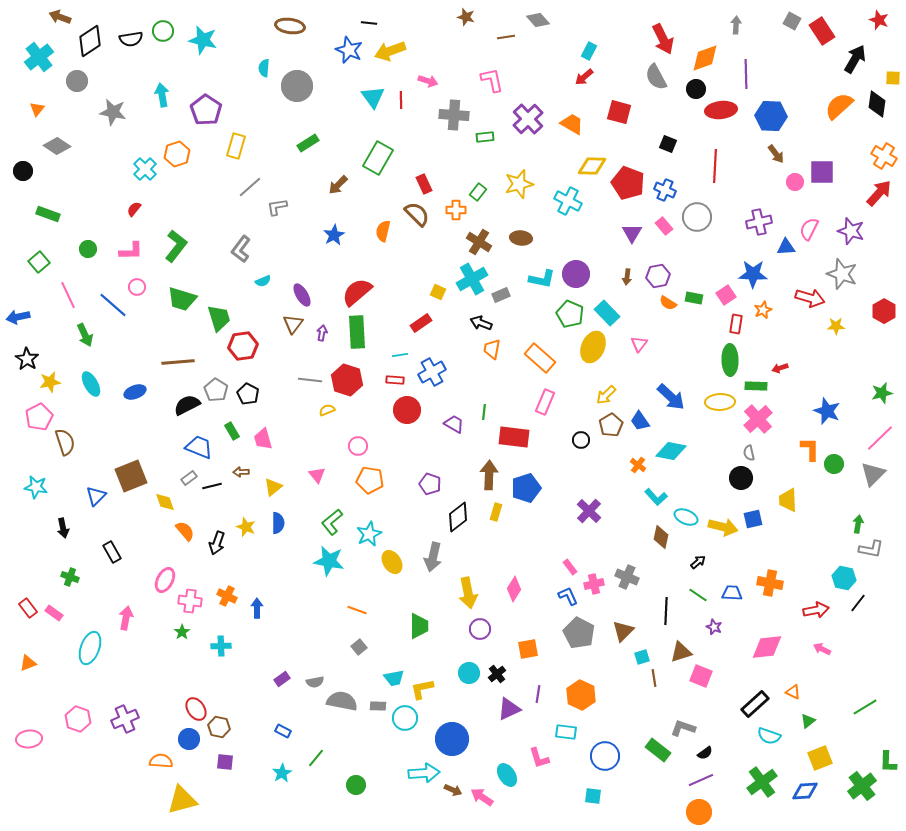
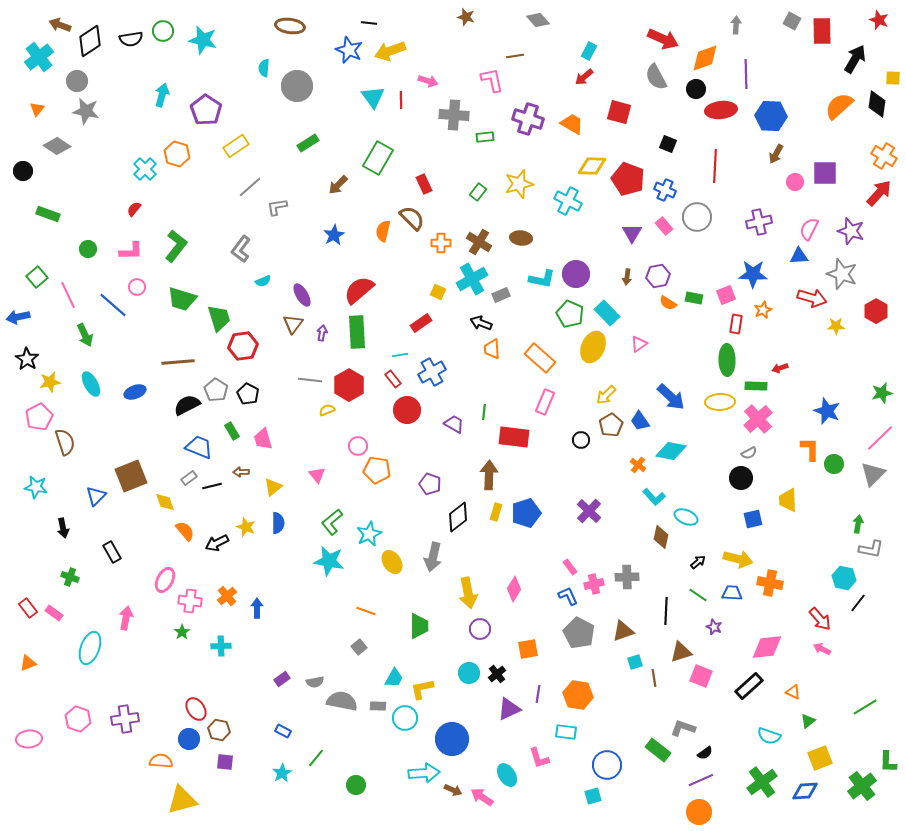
brown arrow at (60, 17): moved 8 px down
red rectangle at (822, 31): rotated 32 degrees clockwise
brown line at (506, 37): moved 9 px right, 19 px down
red arrow at (663, 39): rotated 40 degrees counterclockwise
cyan arrow at (162, 95): rotated 25 degrees clockwise
gray star at (113, 112): moved 27 px left, 1 px up
purple cross at (528, 119): rotated 28 degrees counterclockwise
yellow rectangle at (236, 146): rotated 40 degrees clockwise
orange hexagon at (177, 154): rotated 25 degrees counterclockwise
brown arrow at (776, 154): rotated 66 degrees clockwise
purple square at (822, 172): moved 3 px right, 1 px down
red pentagon at (628, 183): moved 4 px up
orange cross at (456, 210): moved 15 px left, 33 px down
brown semicircle at (417, 214): moved 5 px left, 4 px down
blue triangle at (786, 247): moved 13 px right, 9 px down
green square at (39, 262): moved 2 px left, 15 px down
red semicircle at (357, 292): moved 2 px right, 2 px up
pink square at (726, 295): rotated 12 degrees clockwise
red arrow at (810, 298): moved 2 px right
red hexagon at (884, 311): moved 8 px left
pink triangle at (639, 344): rotated 18 degrees clockwise
orange trapezoid at (492, 349): rotated 15 degrees counterclockwise
green ellipse at (730, 360): moved 3 px left
red hexagon at (347, 380): moved 2 px right, 5 px down; rotated 12 degrees clockwise
red rectangle at (395, 380): moved 2 px left, 1 px up; rotated 48 degrees clockwise
gray semicircle at (749, 453): rotated 105 degrees counterclockwise
orange pentagon at (370, 480): moved 7 px right, 10 px up
blue pentagon at (526, 488): moved 25 px down
cyan L-shape at (656, 497): moved 2 px left
yellow arrow at (723, 527): moved 15 px right, 32 px down
black arrow at (217, 543): rotated 45 degrees clockwise
gray cross at (627, 577): rotated 25 degrees counterclockwise
orange cross at (227, 596): rotated 24 degrees clockwise
orange line at (357, 610): moved 9 px right, 1 px down
red arrow at (816, 610): moved 4 px right, 9 px down; rotated 60 degrees clockwise
brown triangle at (623, 631): rotated 25 degrees clockwise
cyan square at (642, 657): moved 7 px left, 5 px down
cyan trapezoid at (394, 678): rotated 50 degrees counterclockwise
orange hexagon at (581, 695): moved 3 px left; rotated 16 degrees counterclockwise
black rectangle at (755, 704): moved 6 px left, 18 px up
purple cross at (125, 719): rotated 16 degrees clockwise
brown hexagon at (219, 727): moved 3 px down
blue circle at (605, 756): moved 2 px right, 9 px down
cyan square at (593, 796): rotated 24 degrees counterclockwise
